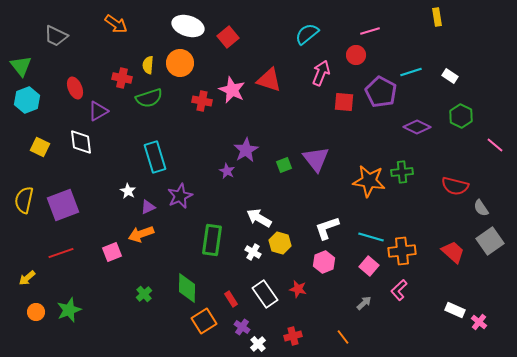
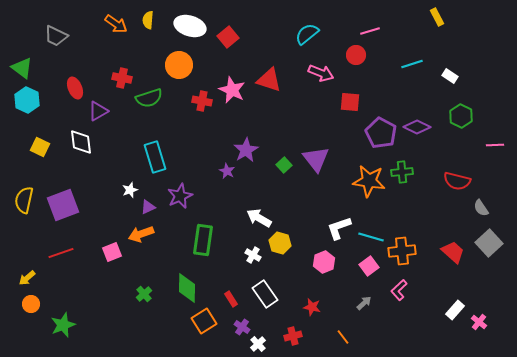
yellow rectangle at (437, 17): rotated 18 degrees counterclockwise
white ellipse at (188, 26): moved 2 px right
orange circle at (180, 63): moved 1 px left, 2 px down
yellow semicircle at (148, 65): moved 45 px up
green triangle at (21, 66): moved 1 px right, 2 px down; rotated 15 degrees counterclockwise
cyan line at (411, 72): moved 1 px right, 8 px up
pink arrow at (321, 73): rotated 90 degrees clockwise
purple pentagon at (381, 92): moved 41 px down
cyan hexagon at (27, 100): rotated 15 degrees counterclockwise
red square at (344, 102): moved 6 px right
pink line at (495, 145): rotated 42 degrees counterclockwise
green square at (284, 165): rotated 21 degrees counterclockwise
red semicircle at (455, 186): moved 2 px right, 5 px up
white star at (128, 191): moved 2 px right, 1 px up; rotated 21 degrees clockwise
white L-shape at (327, 228): moved 12 px right
green rectangle at (212, 240): moved 9 px left
gray square at (490, 241): moved 1 px left, 2 px down; rotated 8 degrees counterclockwise
white cross at (253, 252): moved 3 px down
pink square at (369, 266): rotated 12 degrees clockwise
red star at (298, 289): moved 14 px right, 18 px down
green star at (69, 310): moved 6 px left, 15 px down
white rectangle at (455, 310): rotated 72 degrees counterclockwise
orange circle at (36, 312): moved 5 px left, 8 px up
